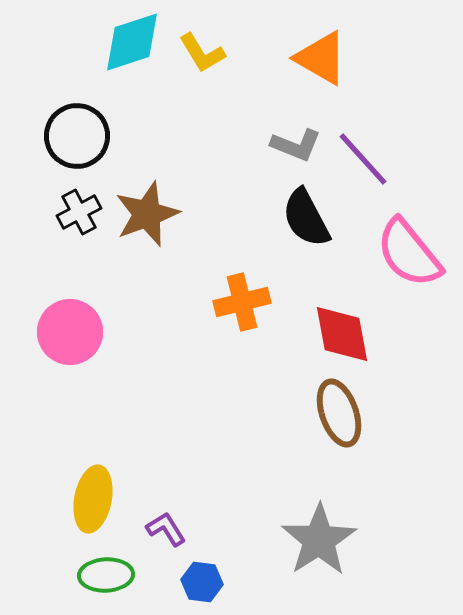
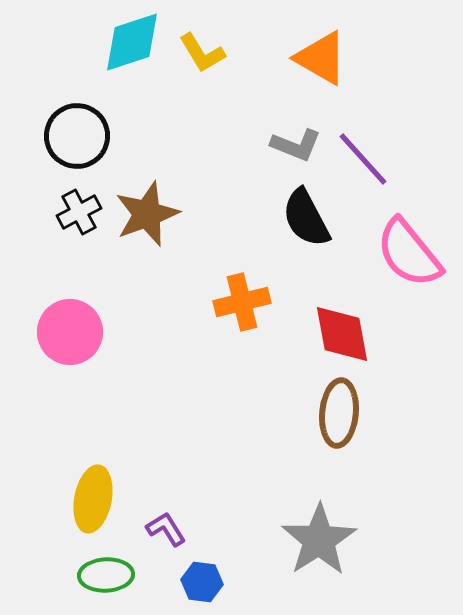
brown ellipse: rotated 24 degrees clockwise
